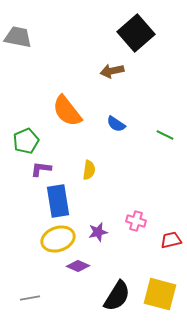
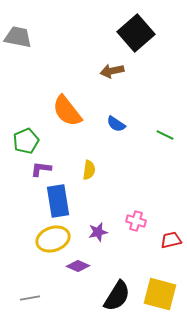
yellow ellipse: moved 5 px left
